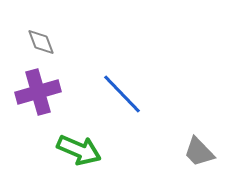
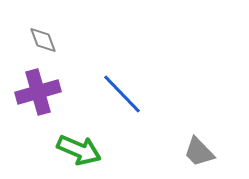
gray diamond: moved 2 px right, 2 px up
